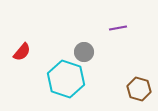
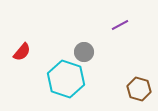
purple line: moved 2 px right, 3 px up; rotated 18 degrees counterclockwise
